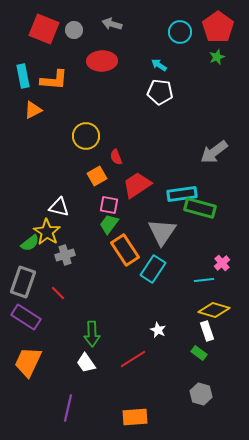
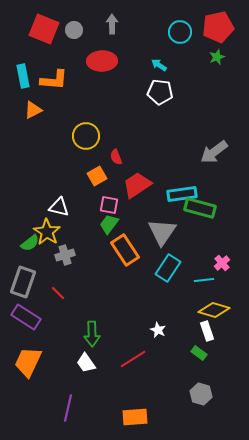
gray arrow at (112, 24): rotated 72 degrees clockwise
red pentagon at (218, 27): rotated 24 degrees clockwise
cyan rectangle at (153, 269): moved 15 px right, 1 px up
